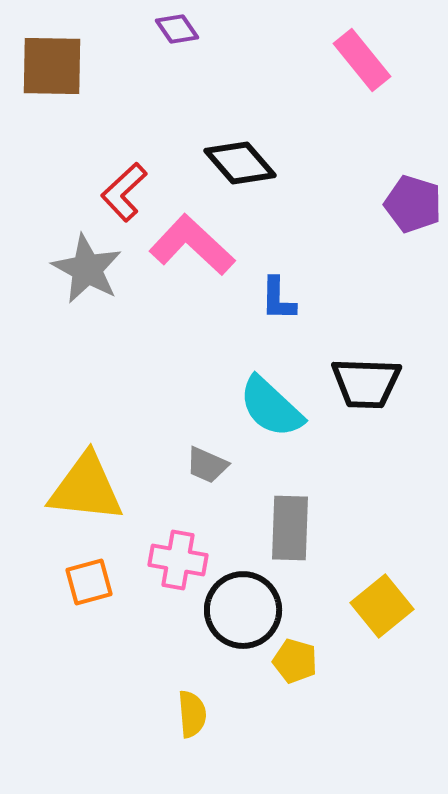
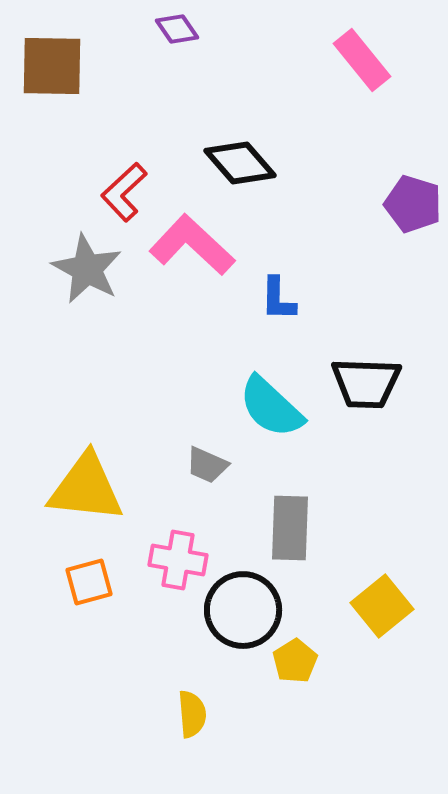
yellow pentagon: rotated 24 degrees clockwise
